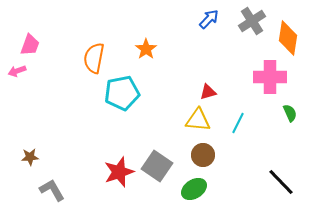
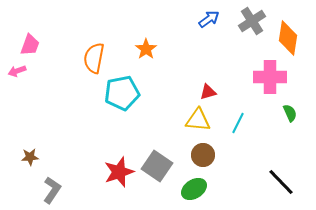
blue arrow: rotated 10 degrees clockwise
gray L-shape: rotated 64 degrees clockwise
